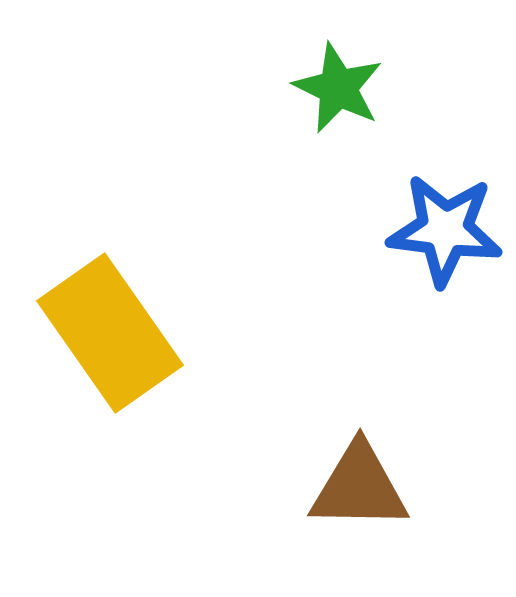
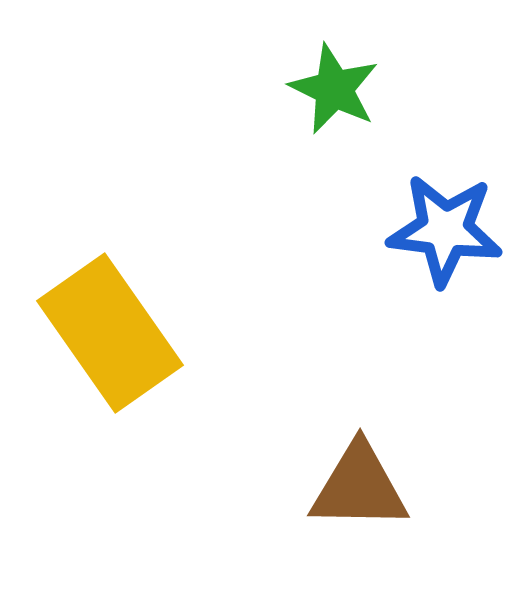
green star: moved 4 px left, 1 px down
